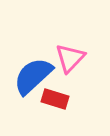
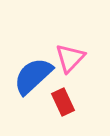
red rectangle: moved 8 px right, 3 px down; rotated 48 degrees clockwise
